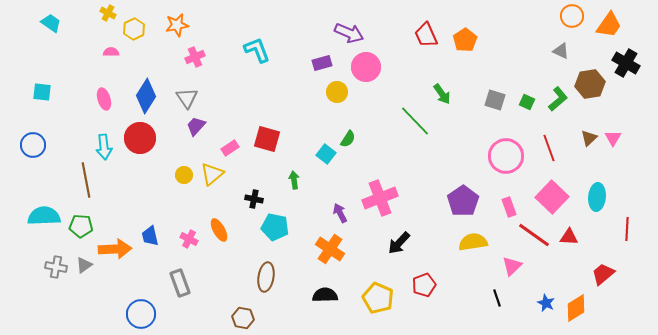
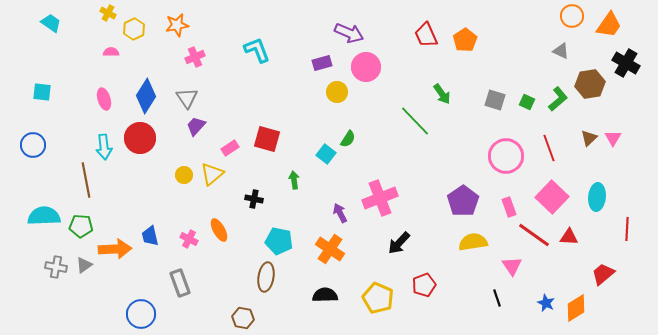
cyan pentagon at (275, 227): moved 4 px right, 14 px down
pink triangle at (512, 266): rotated 20 degrees counterclockwise
